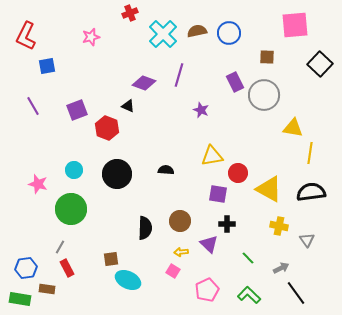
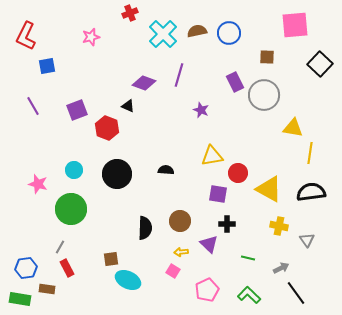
green line at (248, 258): rotated 32 degrees counterclockwise
